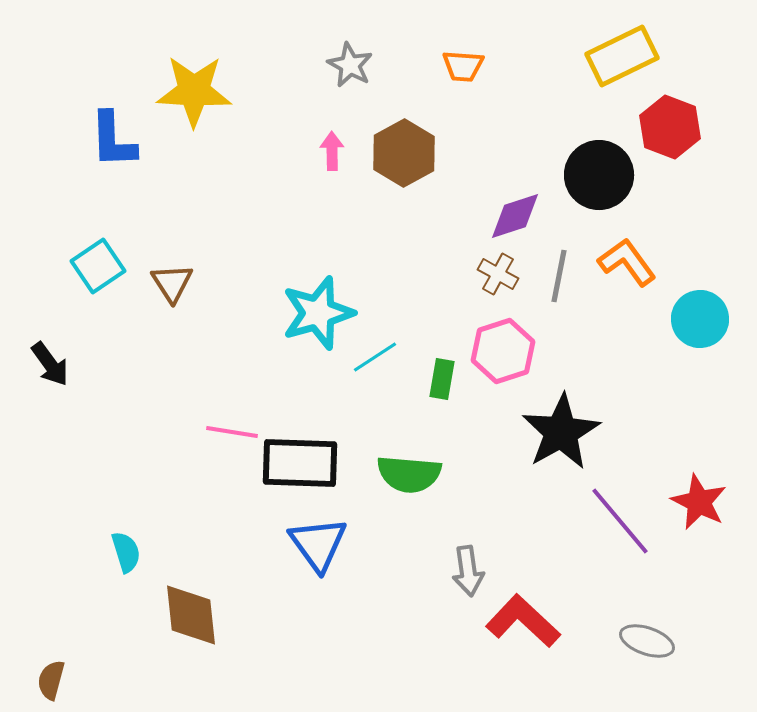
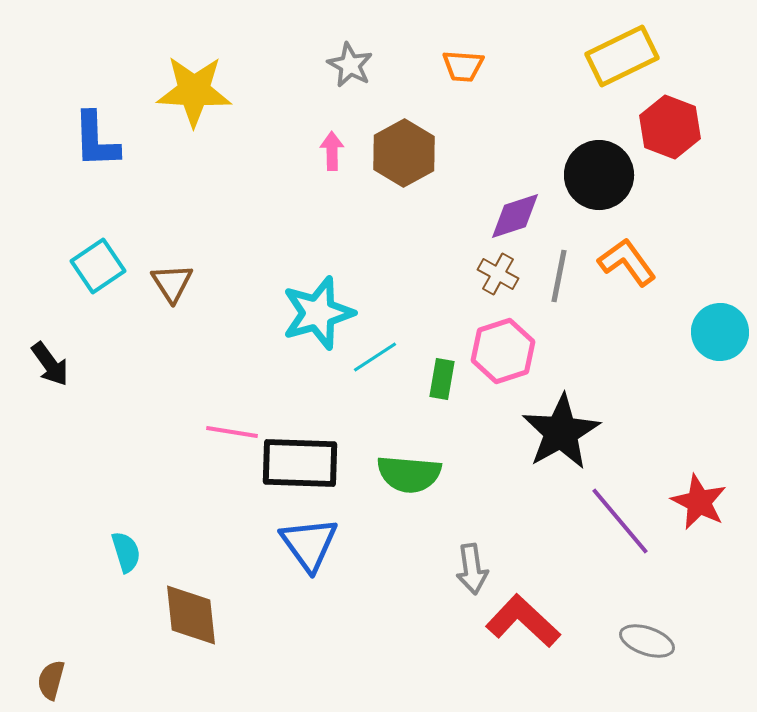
blue L-shape: moved 17 px left
cyan circle: moved 20 px right, 13 px down
blue triangle: moved 9 px left
gray arrow: moved 4 px right, 2 px up
